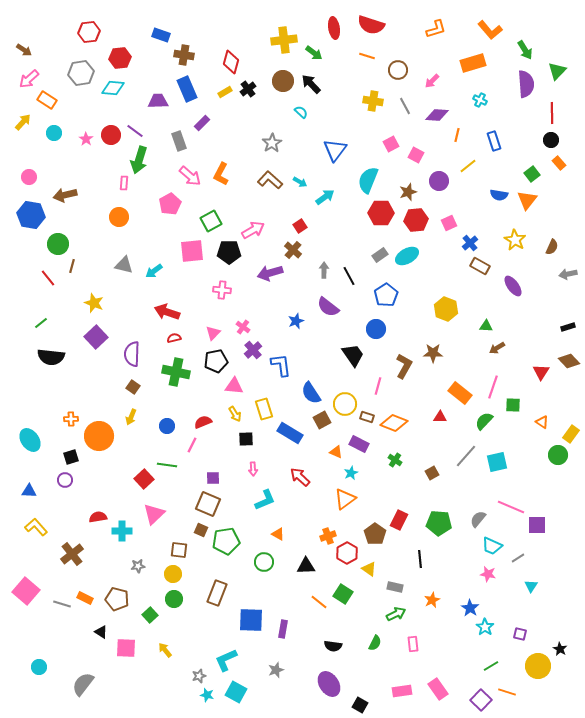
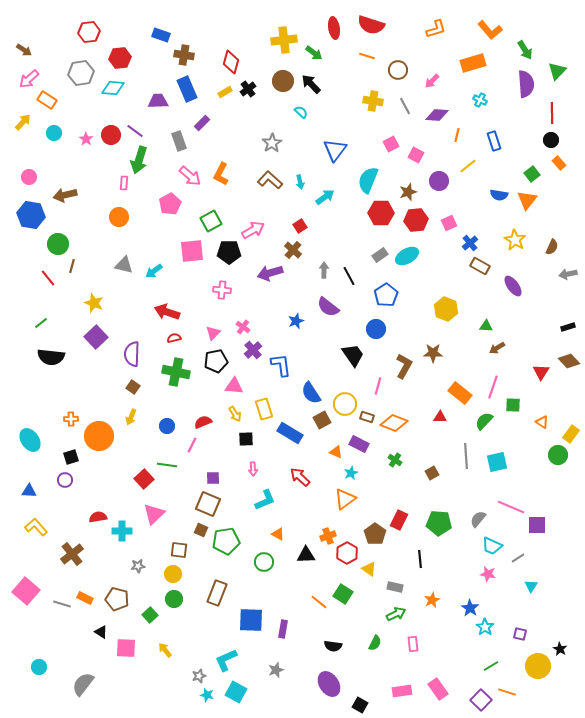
cyan arrow at (300, 182): rotated 48 degrees clockwise
gray line at (466, 456): rotated 45 degrees counterclockwise
black triangle at (306, 566): moved 11 px up
